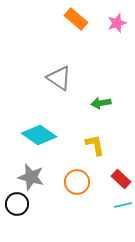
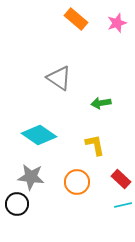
gray star: rotated 8 degrees counterclockwise
